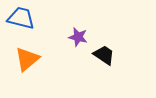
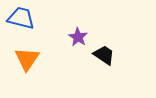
purple star: rotated 18 degrees clockwise
orange triangle: rotated 16 degrees counterclockwise
